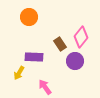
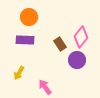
purple rectangle: moved 9 px left, 17 px up
purple circle: moved 2 px right, 1 px up
